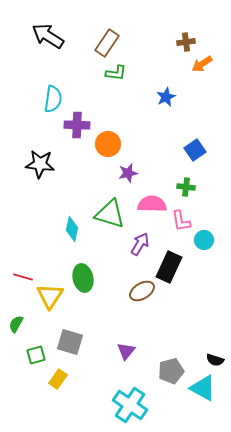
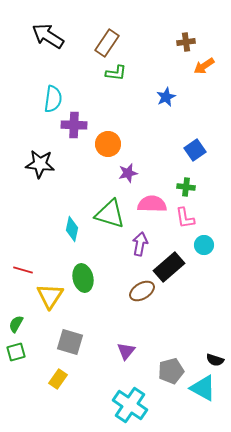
orange arrow: moved 2 px right, 2 px down
purple cross: moved 3 px left
pink L-shape: moved 4 px right, 3 px up
cyan circle: moved 5 px down
purple arrow: rotated 20 degrees counterclockwise
black rectangle: rotated 24 degrees clockwise
red line: moved 7 px up
green square: moved 20 px left, 3 px up
